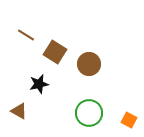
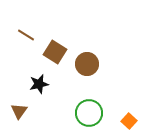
brown circle: moved 2 px left
brown triangle: rotated 36 degrees clockwise
orange square: moved 1 px down; rotated 14 degrees clockwise
